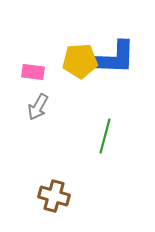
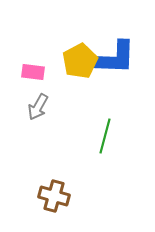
yellow pentagon: rotated 24 degrees counterclockwise
